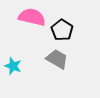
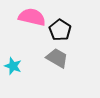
black pentagon: moved 2 px left
gray trapezoid: moved 1 px up
